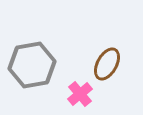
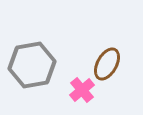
pink cross: moved 2 px right, 4 px up
